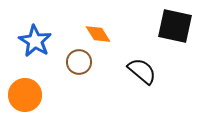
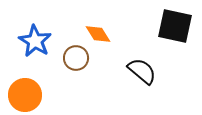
brown circle: moved 3 px left, 4 px up
